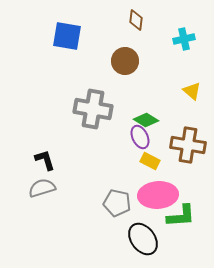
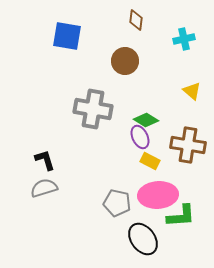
gray semicircle: moved 2 px right
